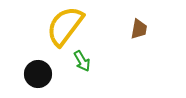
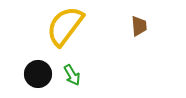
brown trapezoid: moved 3 px up; rotated 15 degrees counterclockwise
green arrow: moved 10 px left, 14 px down
